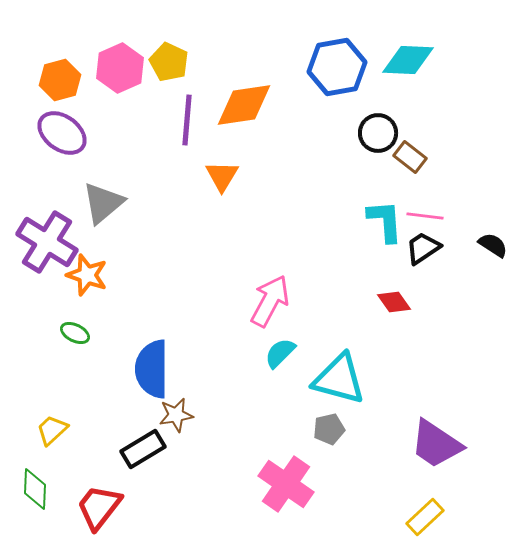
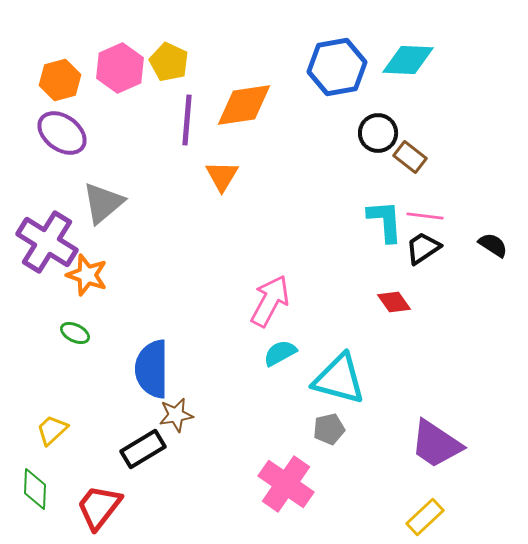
cyan semicircle: rotated 16 degrees clockwise
